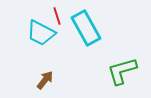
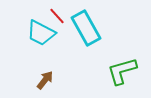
red line: rotated 24 degrees counterclockwise
